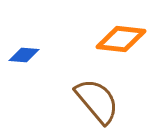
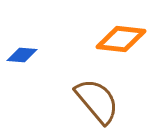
blue diamond: moved 2 px left
